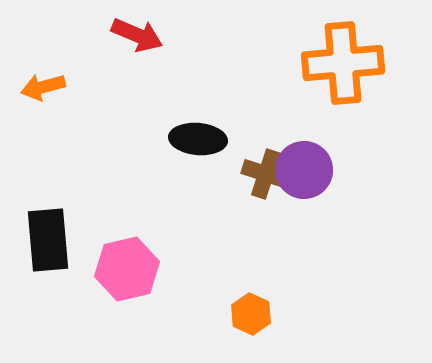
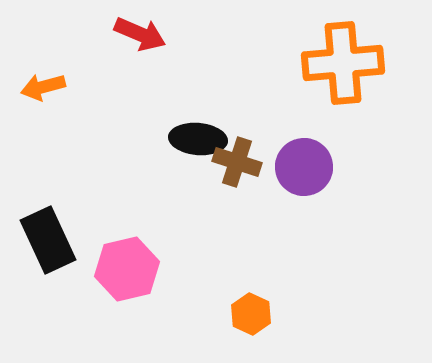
red arrow: moved 3 px right, 1 px up
purple circle: moved 3 px up
brown cross: moved 29 px left, 12 px up
black rectangle: rotated 20 degrees counterclockwise
